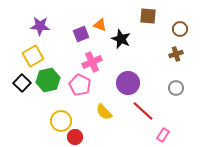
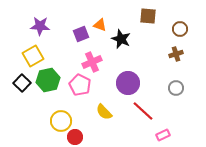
pink rectangle: rotated 32 degrees clockwise
